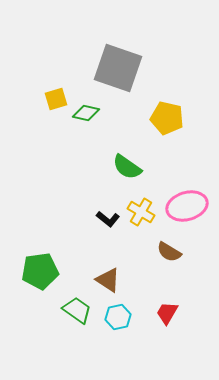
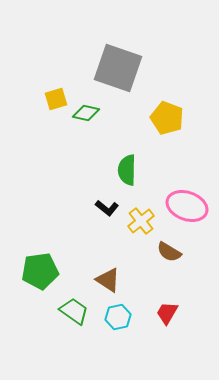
yellow pentagon: rotated 8 degrees clockwise
green semicircle: moved 3 px down; rotated 56 degrees clockwise
pink ellipse: rotated 36 degrees clockwise
yellow cross: moved 9 px down; rotated 20 degrees clockwise
black L-shape: moved 1 px left, 11 px up
green trapezoid: moved 3 px left, 1 px down
